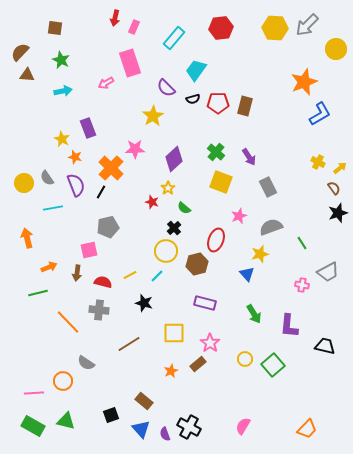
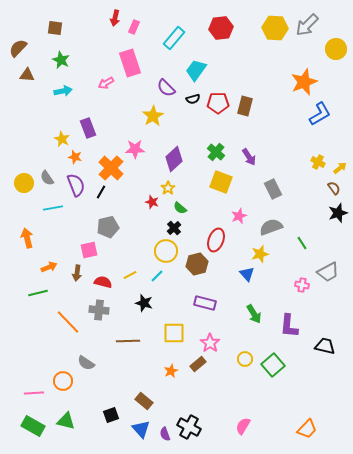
brown semicircle at (20, 52): moved 2 px left, 4 px up
gray rectangle at (268, 187): moved 5 px right, 2 px down
green semicircle at (184, 208): moved 4 px left
brown line at (129, 344): moved 1 px left, 3 px up; rotated 30 degrees clockwise
